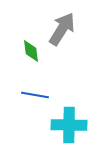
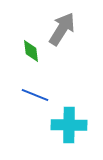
blue line: rotated 12 degrees clockwise
